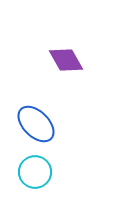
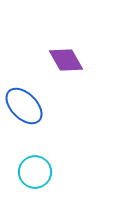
blue ellipse: moved 12 px left, 18 px up
